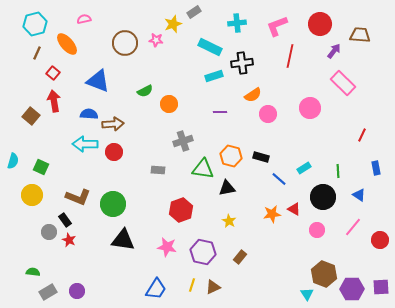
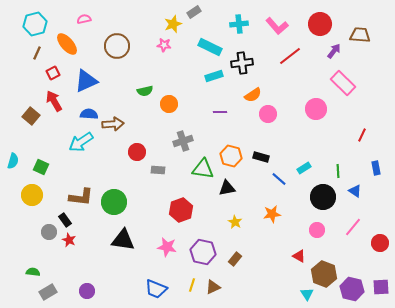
cyan cross at (237, 23): moved 2 px right, 1 px down
pink L-shape at (277, 26): rotated 110 degrees counterclockwise
pink star at (156, 40): moved 8 px right, 5 px down
brown circle at (125, 43): moved 8 px left, 3 px down
red line at (290, 56): rotated 40 degrees clockwise
red square at (53, 73): rotated 24 degrees clockwise
blue triangle at (98, 81): moved 12 px left; rotated 45 degrees counterclockwise
green semicircle at (145, 91): rotated 14 degrees clockwise
red arrow at (54, 101): rotated 20 degrees counterclockwise
pink circle at (310, 108): moved 6 px right, 1 px down
cyan arrow at (85, 144): moved 4 px left, 2 px up; rotated 35 degrees counterclockwise
red circle at (114, 152): moved 23 px right
blue triangle at (359, 195): moved 4 px left, 4 px up
brown L-shape at (78, 197): moved 3 px right; rotated 15 degrees counterclockwise
green circle at (113, 204): moved 1 px right, 2 px up
red triangle at (294, 209): moved 5 px right, 47 px down
yellow star at (229, 221): moved 6 px right, 1 px down
red circle at (380, 240): moved 3 px down
brown rectangle at (240, 257): moved 5 px left, 2 px down
blue trapezoid at (156, 289): rotated 80 degrees clockwise
purple hexagon at (352, 289): rotated 15 degrees clockwise
purple circle at (77, 291): moved 10 px right
